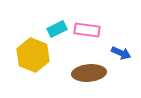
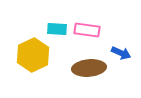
cyan rectangle: rotated 30 degrees clockwise
yellow hexagon: rotated 12 degrees clockwise
brown ellipse: moved 5 px up
